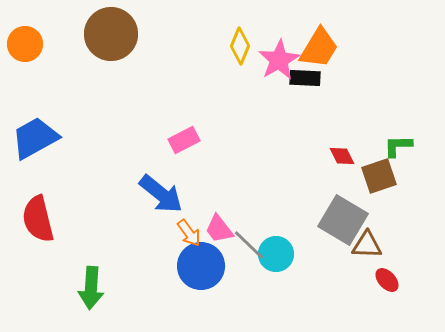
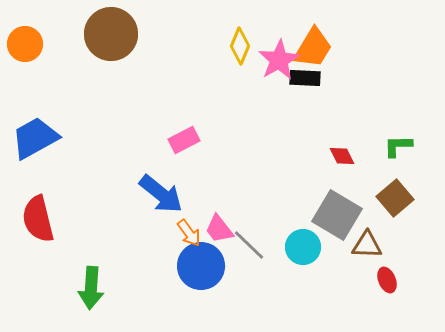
orange trapezoid: moved 6 px left
brown square: moved 16 px right, 22 px down; rotated 21 degrees counterclockwise
gray square: moved 6 px left, 5 px up
cyan circle: moved 27 px right, 7 px up
red ellipse: rotated 20 degrees clockwise
